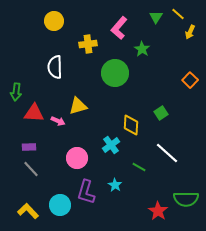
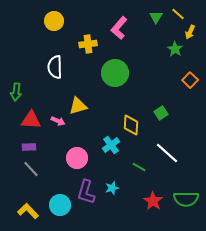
green star: moved 33 px right
red triangle: moved 3 px left, 7 px down
cyan star: moved 3 px left, 3 px down; rotated 24 degrees clockwise
red star: moved 5 px left, 10 px up
